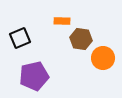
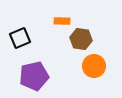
orange circle: moved 9 px left, 8 px down
